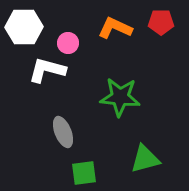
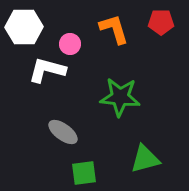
orange L-shape: moved 1 px left, 1 px down; rotated 48 degrees clockwise
pink circle: moved 2 px right, 1 px down
gray ellipse: rotated 32 degrees counterclockwise
